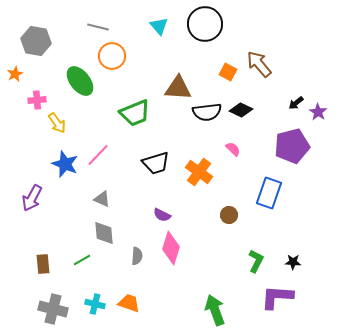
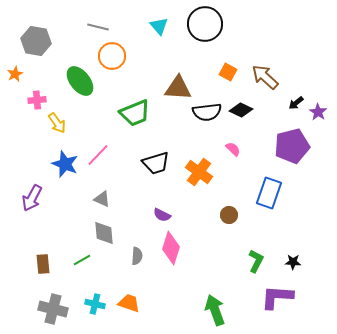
brown arrow: moved 6 px right, 13 px down; rotated 8 degrees counterclockwise
